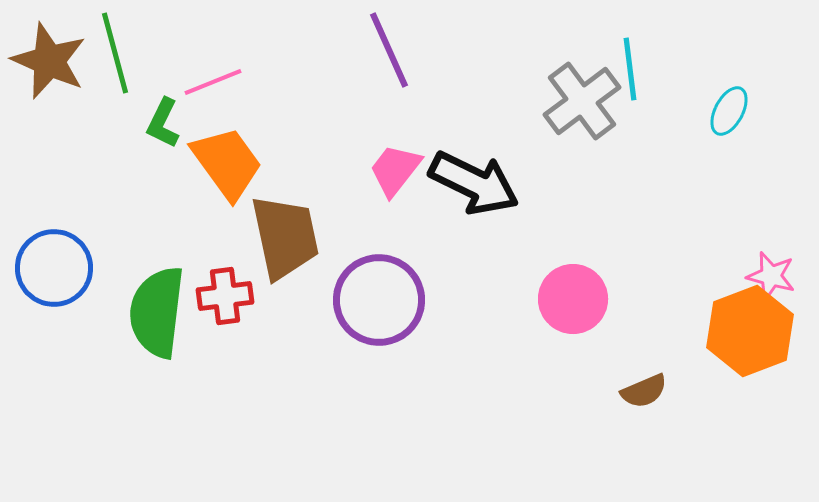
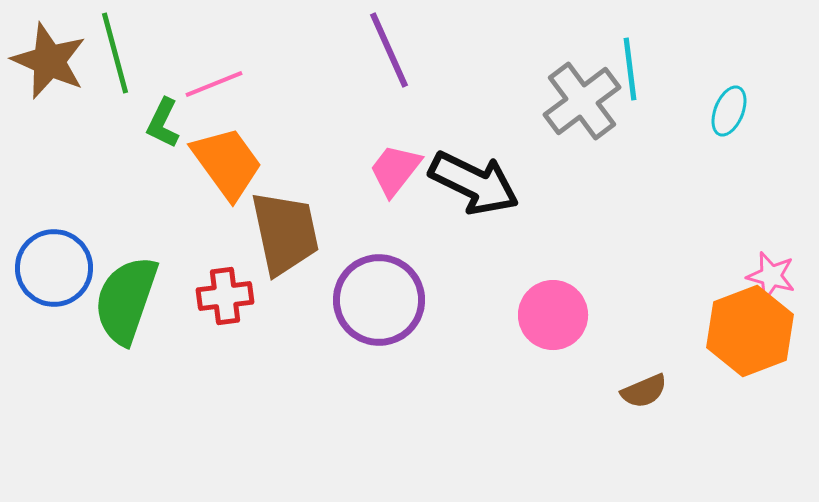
pink line: moved 1 px right, 2 px down
cyan ellipse: rotated 6 degrees counterclockwise
brown trapezoid: moved 4 px up
pink circle: moved 20 px left, 16 px down
green semicircle: moved 31 px left, 12 px up; rotated 12 degrees clockwise
